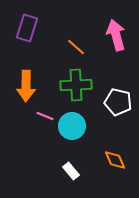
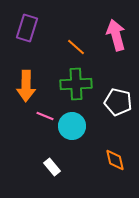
green cross: moved 1 px up
orange diamond: rotated 10 degrees clockwise
white rectangle: moved 19 px left, 4 px up
